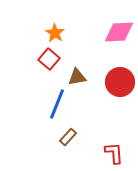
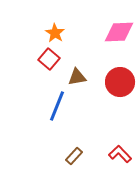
blue line: moved 2 px down
brown rectangle: moved 6 px right, 19 px down
red L-shape: moved 6 px right, 1 px down; rotated 40 degrees counterclockwise
